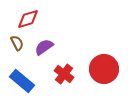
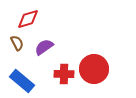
red circle: moved 10 px left
red cross: rotated 36 degrees counterclockwise
